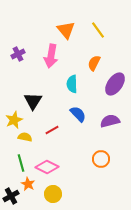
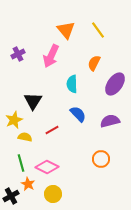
pink arrow: rotated 15 degrees clockwise
